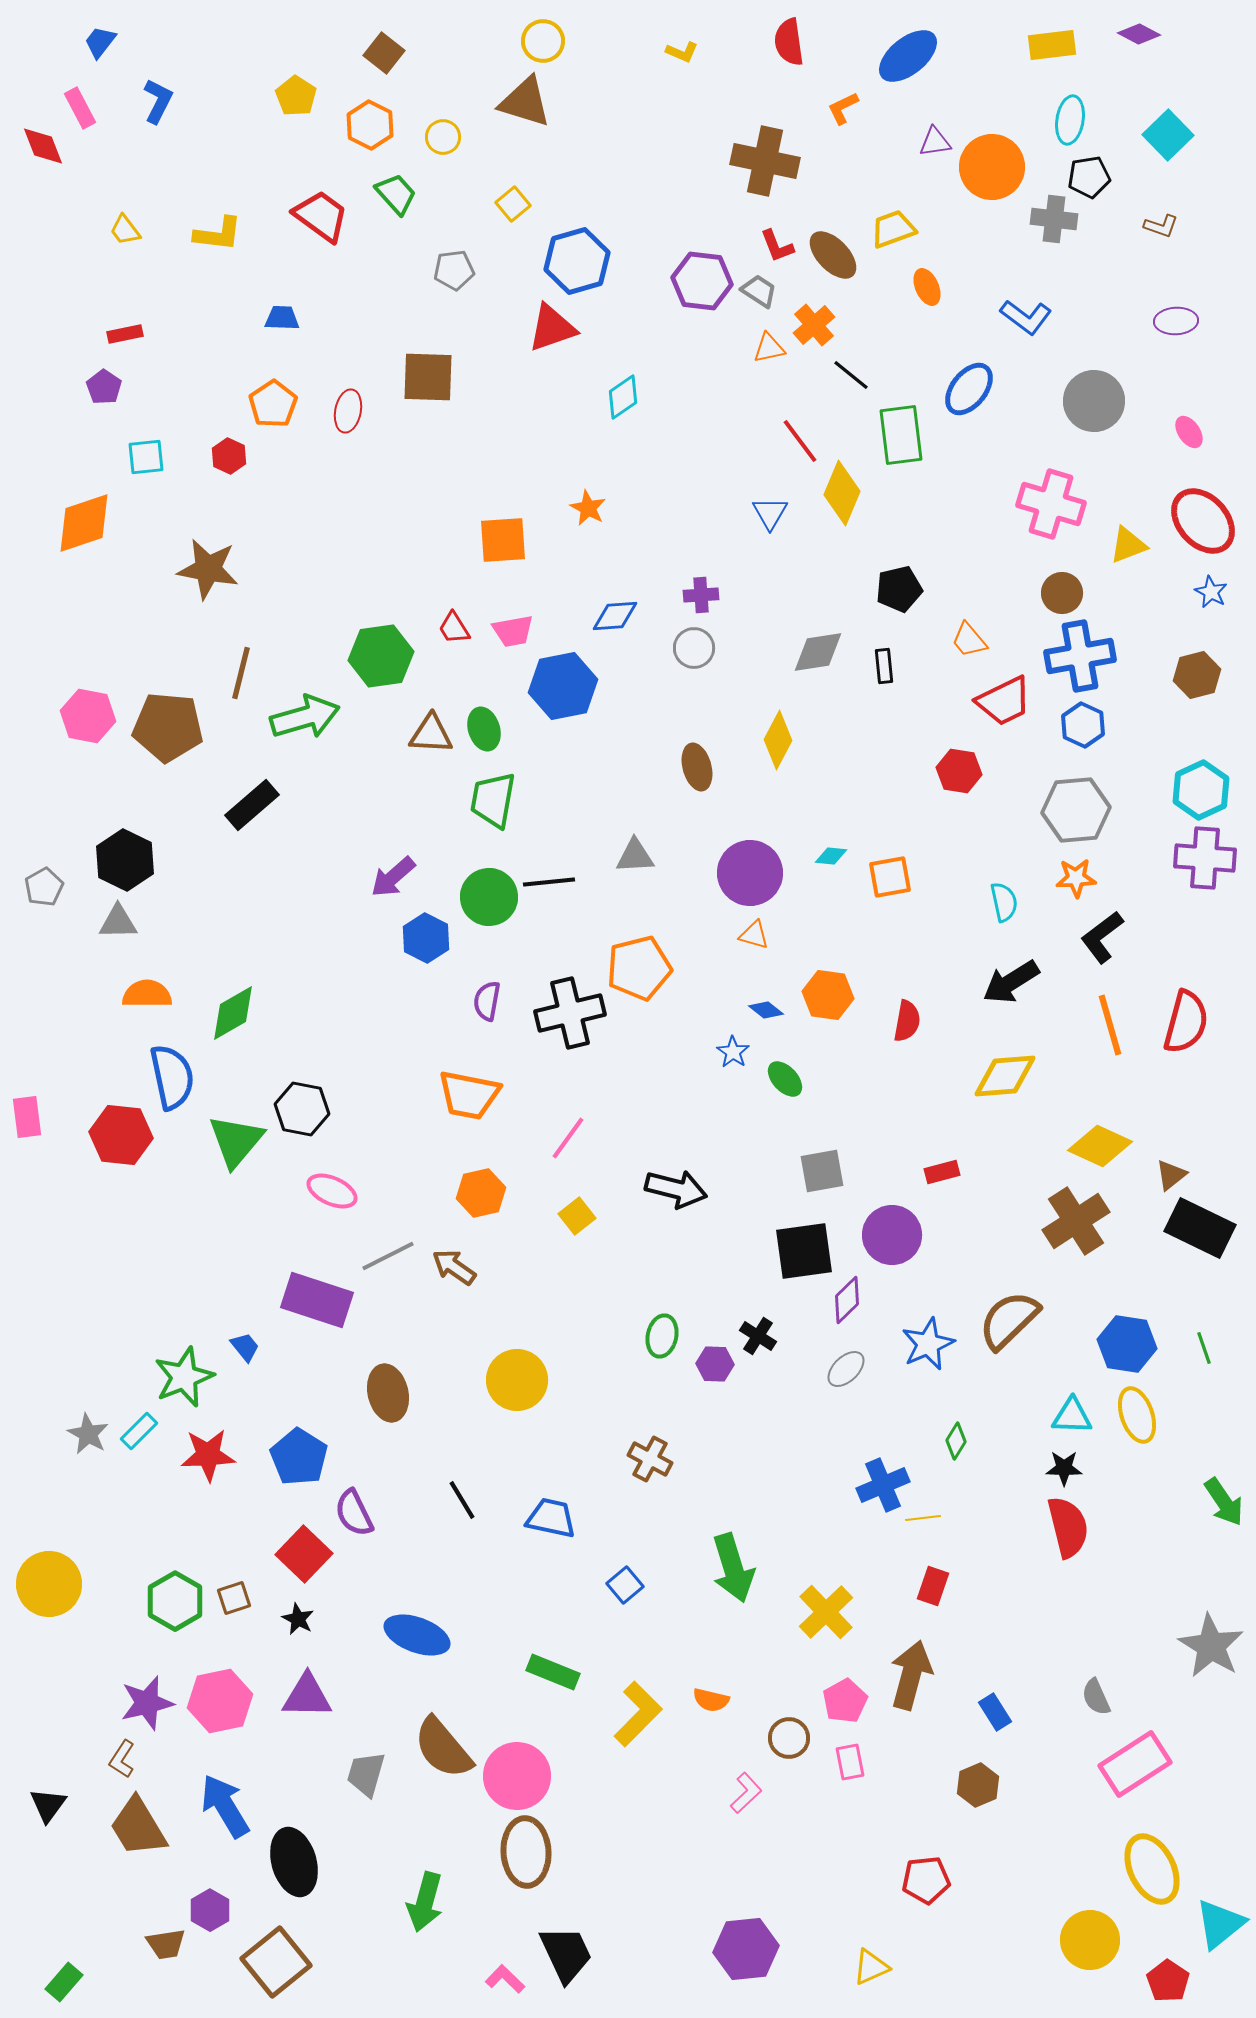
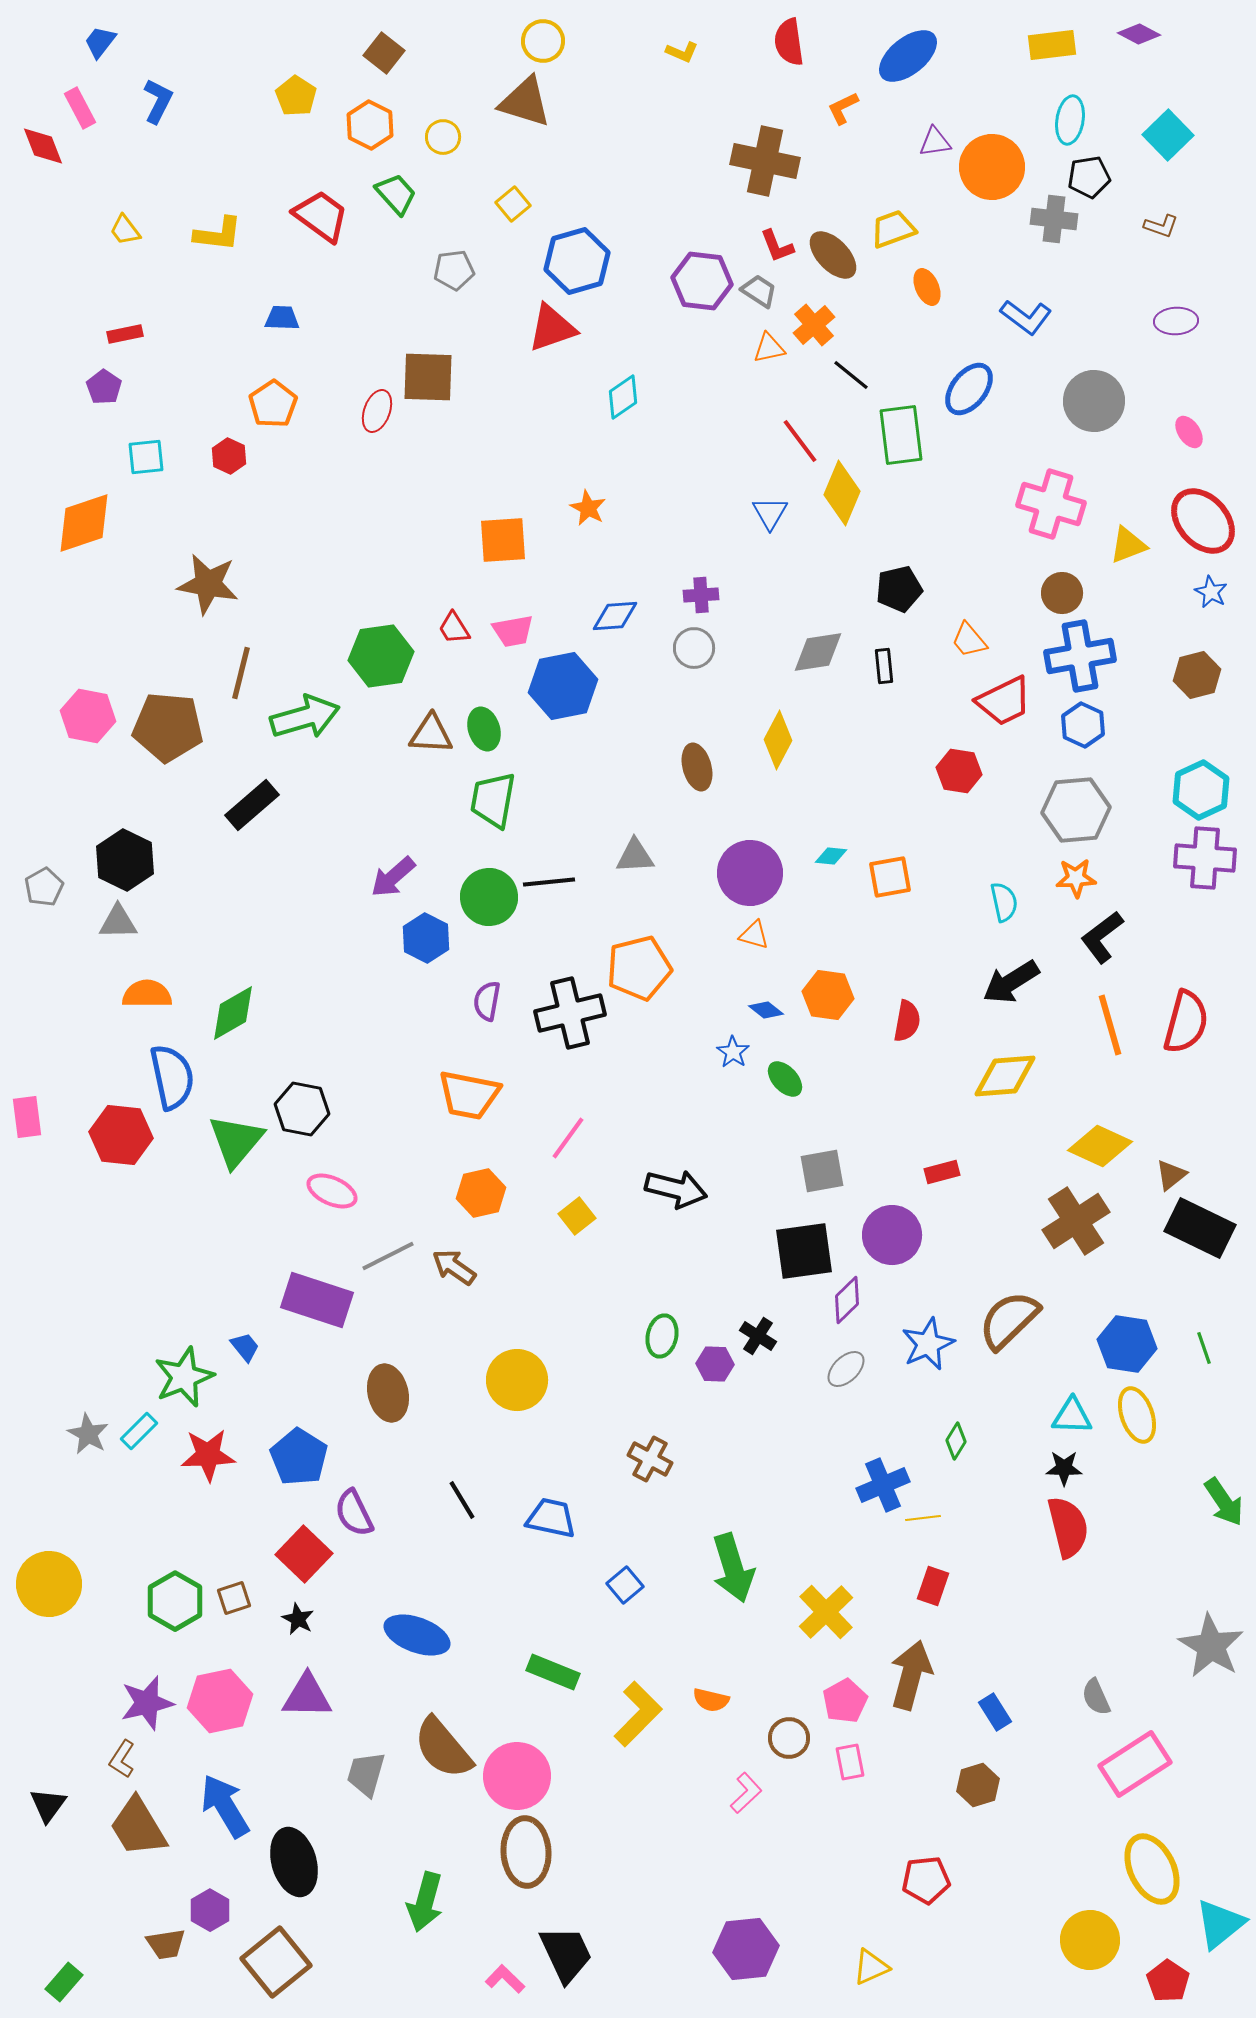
red ellipse at (348, 411): moved 29 px right; rotated 9 degrees clockwise
brown star at (208, 569): moved 15 px down
brown hexagon at (978, 1785): rotated 6 degrees clockwise
